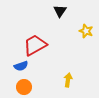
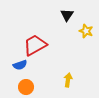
black triangle: moved 7 px right, 4 px down
blue semicircle: moved 1 px left, 1 px up
orange circle: moved 2 px right
